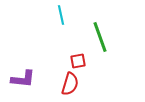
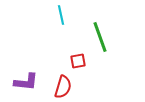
purple L-shape: moved 3 px right, 3 px down
red semicircle: moved 7 px left, 3 px down
